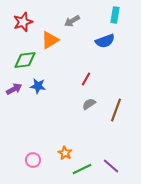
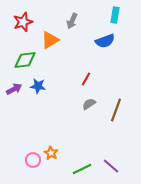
gray arrow: rotated 35 degrees counterclockwise
orange star: moved 14 px left
